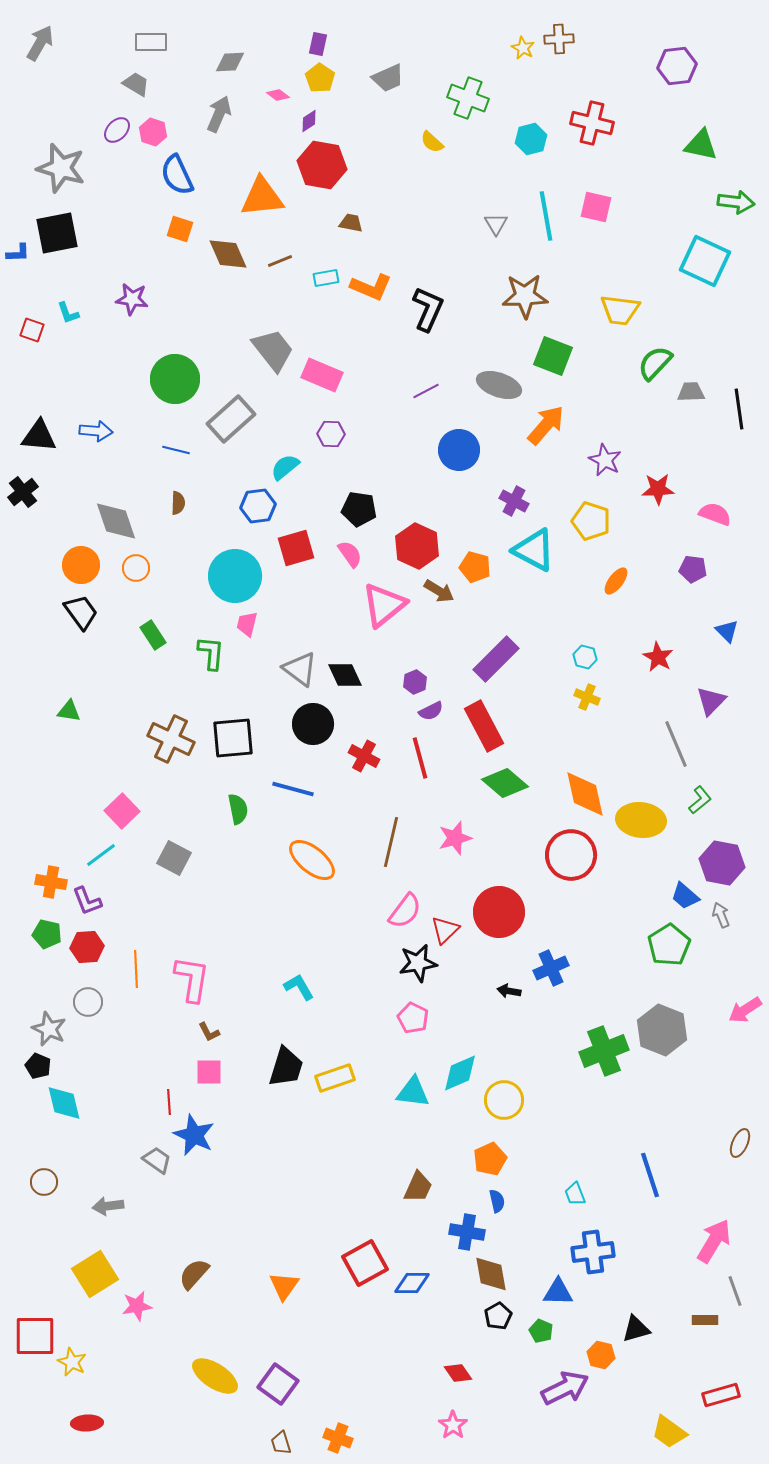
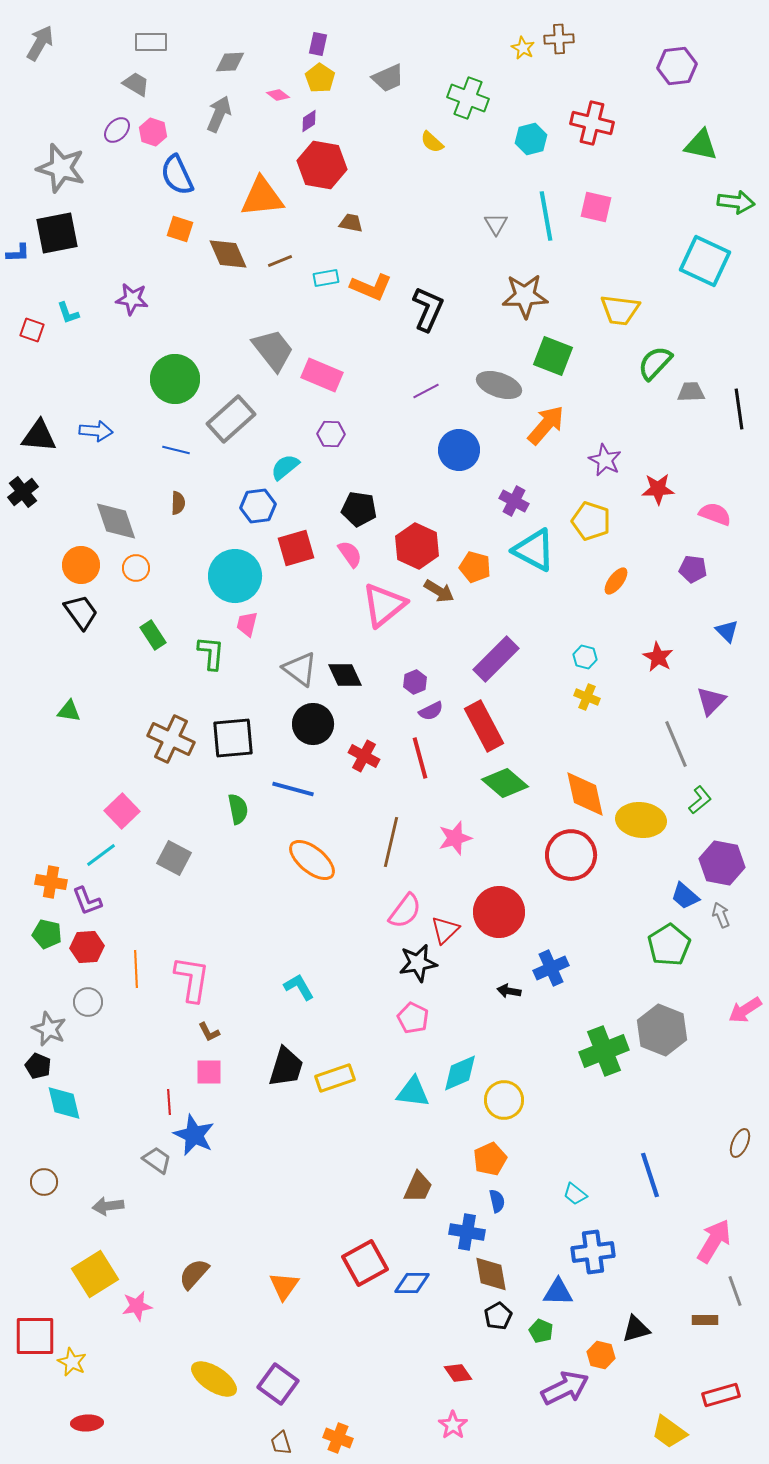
cyan trapezoid at (575, 1194): rotated 30 degrees counterclockwise
yellow ellipse at (215, 1376): moved 1 px left, 3 px down
